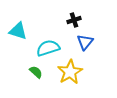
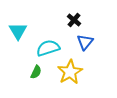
black cross: rotated 32 degrees counterclockwise
cyan triangle: rotated 42 degrees clockwise
green semicircle: rotated 72 degrees clockwise
